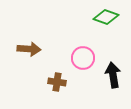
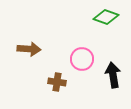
pink circle: moved 1 px left, 1 px down
